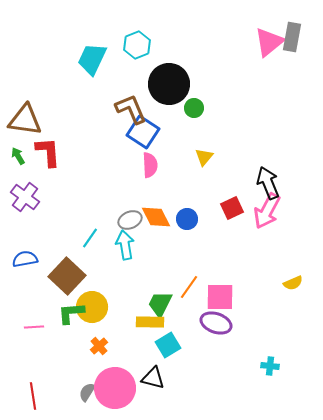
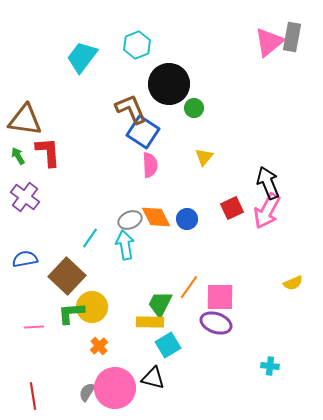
cyan trapezoid: moved 10 px left, 2 px up; rotated 12 degrees clockwise
